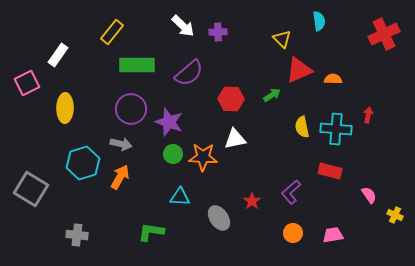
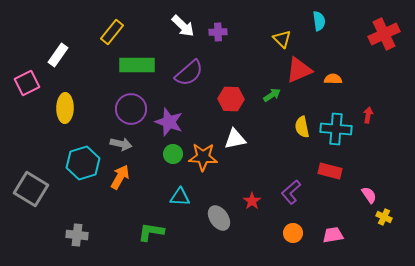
yellow cross: moved 11 px left, 2 px down
